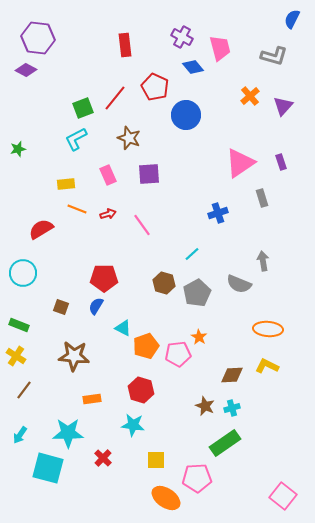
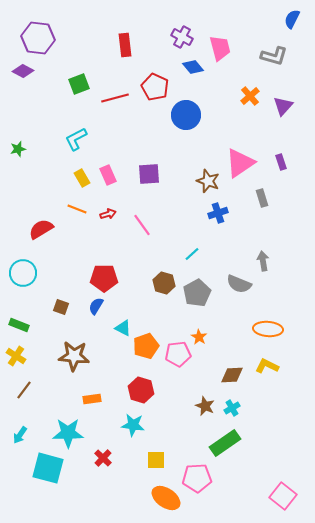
purple diamond at (26, 70): moved 3 px left, 1 px down
red line at (115, 98): rotated 36 degrees clockwise
green square at (83, 108): moved 4 px left, 24 px up
brown star at (129, 138): moved 79 px right, 43 px down
yellow rectangle at (66, 184): moved 16 px right, 6 px up; rotated 66 degrees clockwise
cyan cross at (232, 408): rotated 14 degrees counterclockwise
